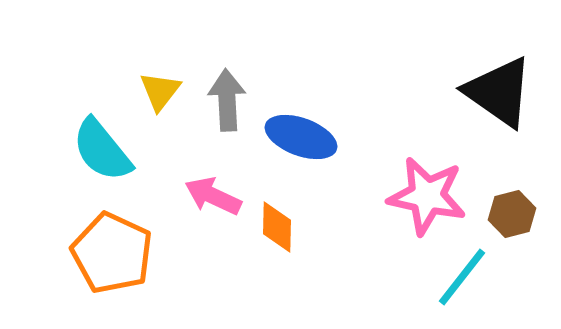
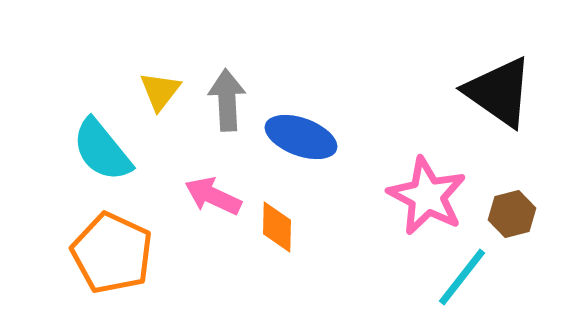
pink star: rotated 16 degrees clockwise
